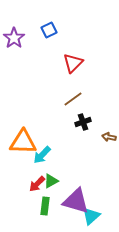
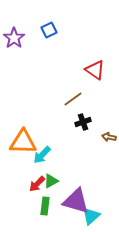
red triangle: moved 22 px right, 7 px down; rotated 40 degrees counterclockwise
